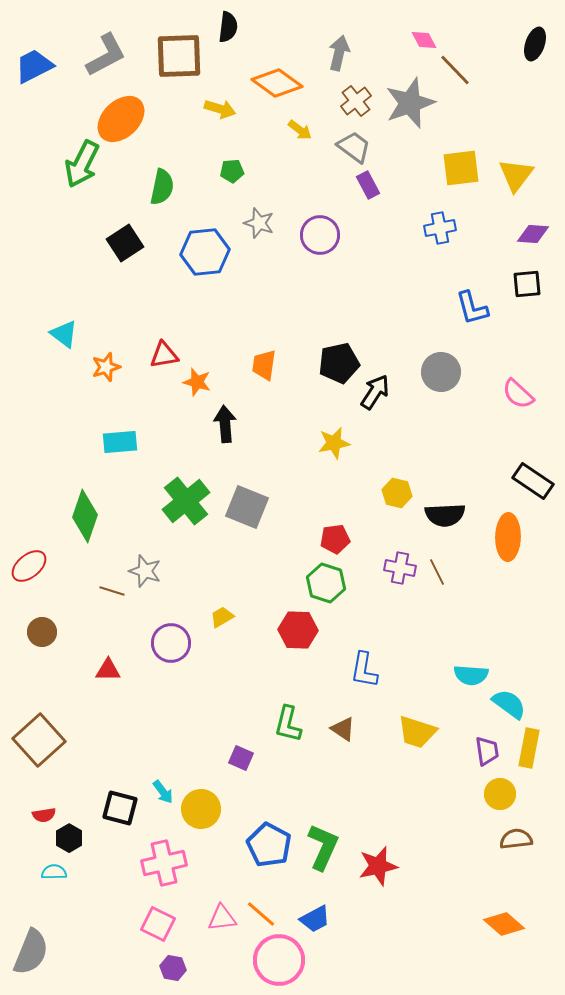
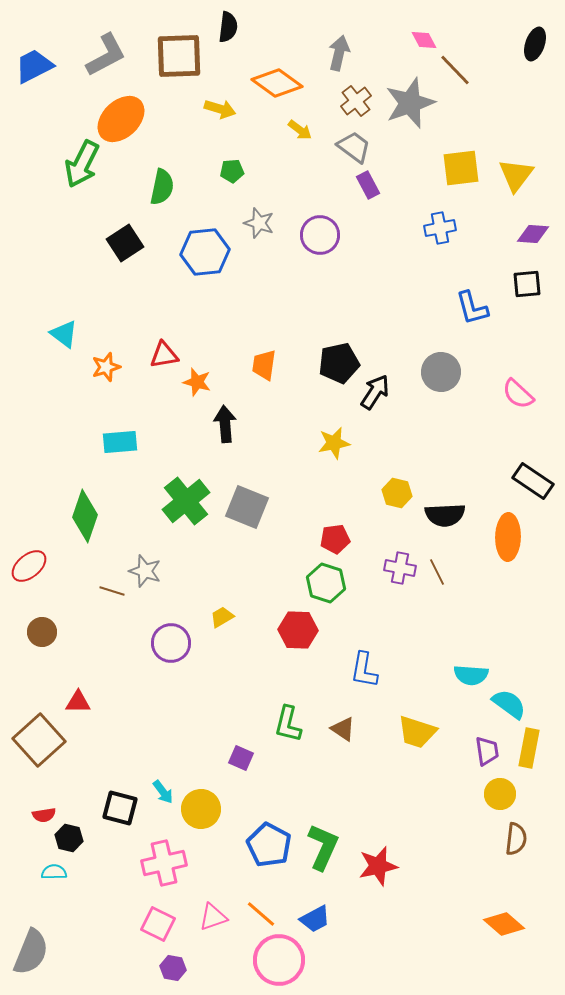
red triangle at (108, 670): moved 30 px left, 32 px down
black hexagon at (69, 838): rotated 16 degrees counterclockwise
brown semicircle at (516, 839): rotated 104 degrees clockwise
pink triangle at (222, 918): moved 9 px left, 1 px up; rotated 12 degrees counterclockwise
